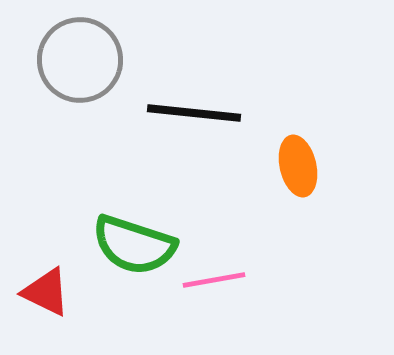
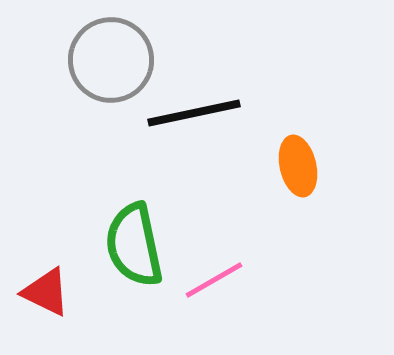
gray circle: moved 31 px right
black line: rotated 18 degrees counterclockwise
green semicircle: rotated 60 degrees clockwise
pink line: rotated 20 degrees counterclockwise
